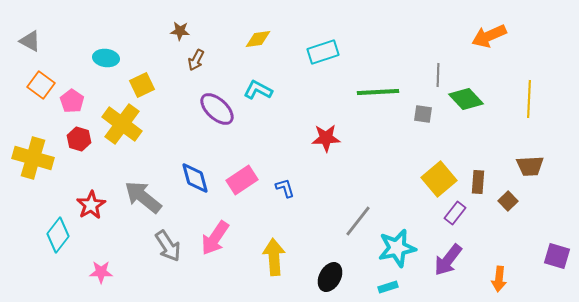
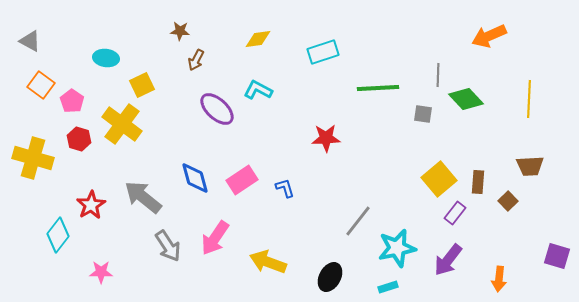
green line at (378, 92): moved 4 px up
yellow arrow at (274, 257): moved 6 px left, 5 px down; rotated 66 degrees counterclockwise
